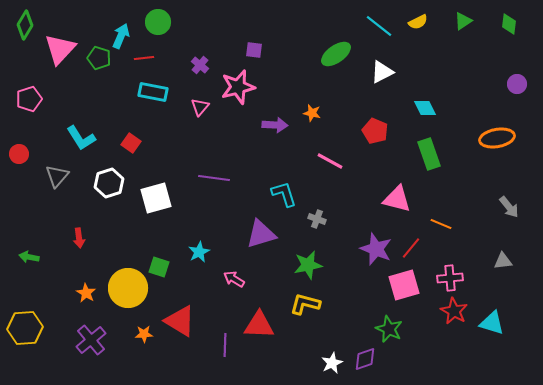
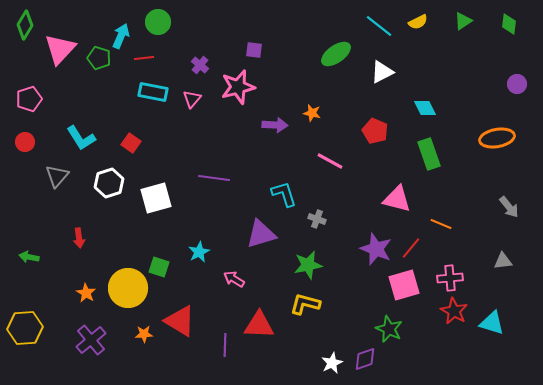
pink triangle at (200, 107): moved 8 px left, 8 px up
red circle at (19, 154): moved 6 px right, 12 px up
